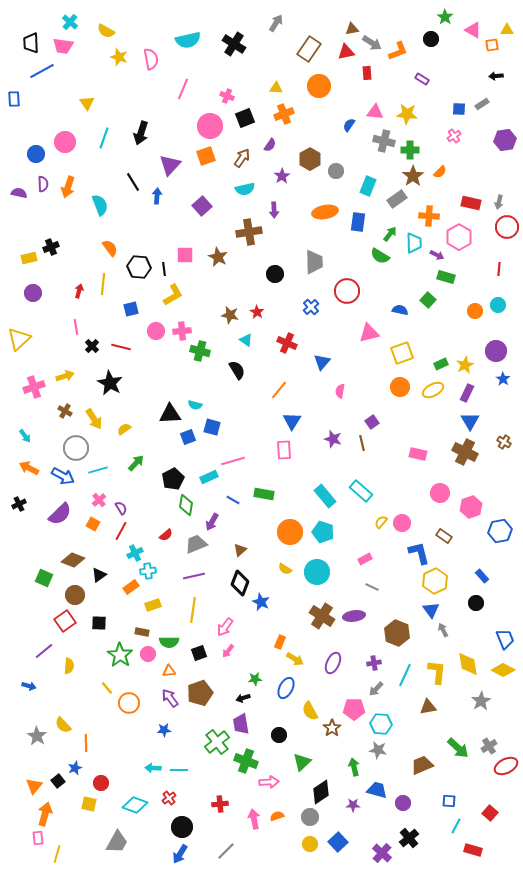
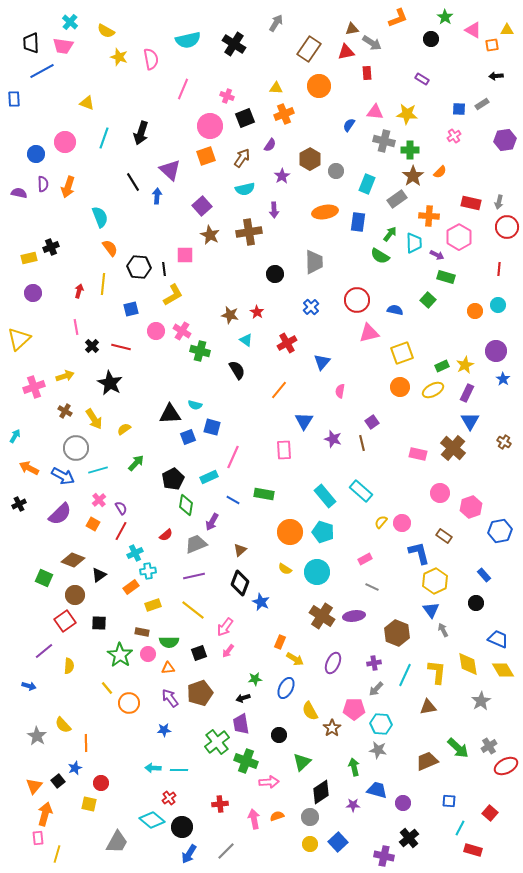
orange L-shape at (398, 51): moved 33 px up
yellow triangle at (87, 103): rotated 35 degrees counterclockwise
purple triangle at (170, 165): moved 5 px down; rotated 30 degrees counterclockwise
cyan rectangle at (368, 186): moved 1 px left, 2 px up
cyan semicircle at (100, 205): moved 12 px down
brown star at (218, 257): moved 8 px left, 22 px up
red circle at (347, 291): moved 10 px right, 9 px down
blue semicircle at (400, 310): moved 5 px left
pink cross at (182, 331): rotated 36 degrees clockwise
red cross at (287, 343): rotated 36 degrees clockwise
green rectangle at (441, 364): moved 1 px right, 2 px down
blue triangle at (292, 421): moved 12 px right
cyan arrow at (25, 436): moved 10 px left; rotated 112 degrees counterclockwise
brown cross at (465, 452): moved 12 px left, 4 px up; rotated 15 degrees clockwise
pink line at (233, 461): moved 4 px up; rotated 50 degrees counterclockwise
blue rectangle at (482, 576): moved 2 px right, 1 px up
yellow line at (193, 610): rotated 60 degrees counterclockwise
blue trapezoid at (505, 639): moved 7 px left; rotated 45 degrees counterclockwise
yellow diamond at (503, 670): rotated 30 degrees clockwise
orange triangle at (169, 671): moved 1 px left, 3 px up
brown trapezoid at (422, 765): moved 5 px right, 4 px up
cyan diamond at (135, 805): moved 17 px right, 15 px down; rotated 20 degrees clockwise
cyan line at (456, 826): moved 4 px right, 2 px down
purple cross at (382, 853): moved 2 px right, 3 px down; rotated 30 degrees counterclockwise
blue arrow at (180, 854): moved 9 px right
